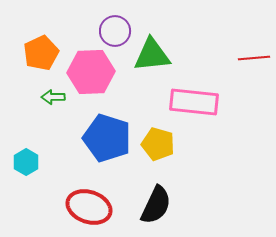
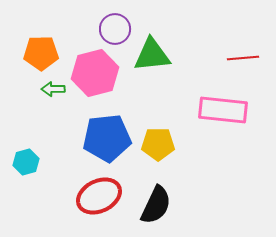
purple circle: moved 2 px up
orange pentagon: rotated 24 degrees clockwise
red line: moved 11 px left
pink hexagon: moved 4 px right, 1 px down; rotated 12 degrees counterclockwise
green arrow: moved 8 px up
pink rectangle: moved 29 px right, 8 px down
blue pentagon: rotated 24 degrees counterclockwise
yellow pentagon: rotated 16 degrees counterclockwise
cyan hexagon: rotated 15 degrees clockwise
red ellipse: moved 10 px right, 11 px up; rotated 45 degrees counterclockwise
